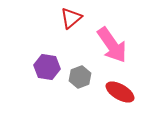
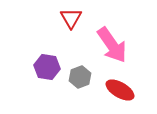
red triangle: rotated 20 degrees counterclockwise
red ellipse: moved 2 px up
